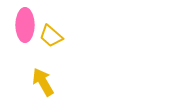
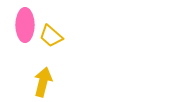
yellow arrow: rotated 44 degrees clockwise
